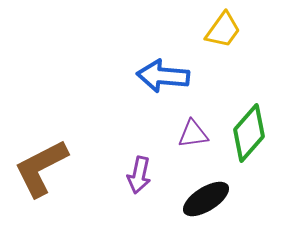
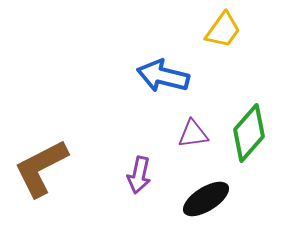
blue arrow: rotated 9 degrees clockwise
